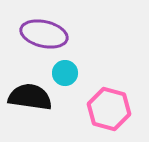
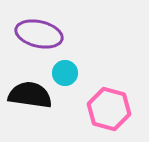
purple ellipse: moved 5 px left
black semicircle: moved 2 px up
